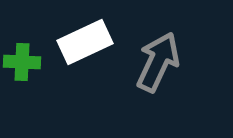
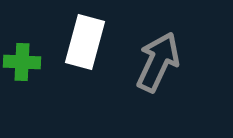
white rectangle: rotated 50 degrees counterclockwise
